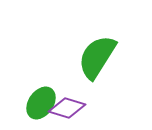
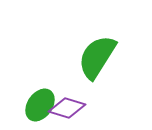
green ellipse: moved 1 px left, 2 px down
